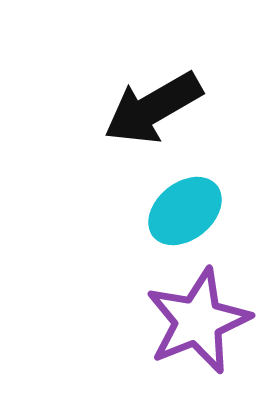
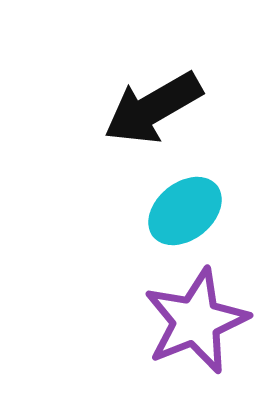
purple star: moved 2 px left
